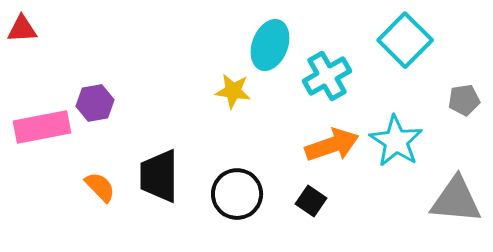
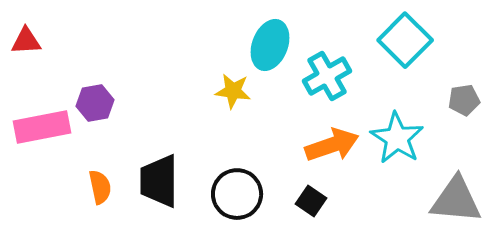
red triangle: moved 4 px right, 12 px down
cyan star: moved 1 px right, 3 px up
black trapezoid: moved 5 px down
orange semicircle: rotated 32 degrees clockwise
